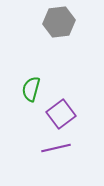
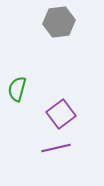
green semicircle: moved 14 px left
